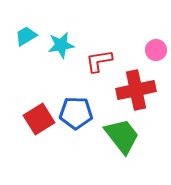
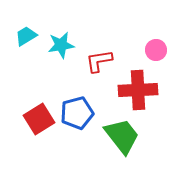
red cross: moved 2 px right; rotated 9 degrees clockwise
blue pentagon: moved 1 px right; rotated 16 degrees counterclockwise
